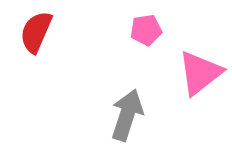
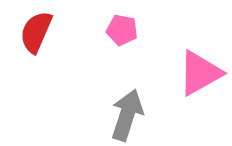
pink pentagon: moved 24 px left; rotated 20 degrees clockwise
pink triangle: rotated 9 degrees clockwise
